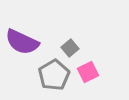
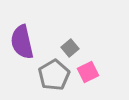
purple semicircle: rotated 52 degrees clockwise
